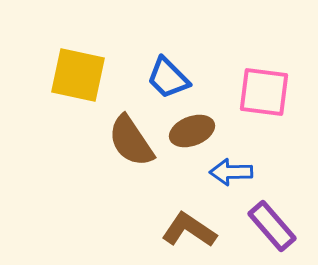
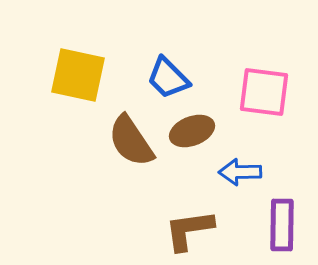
blue arrow: moved 9 px right
purple rectangle: moved 10 px right, 1 px up; rotated 42 degrees clockwise
brown L-shape: rotated 42 degrees counterclockwise
